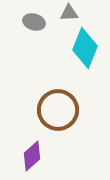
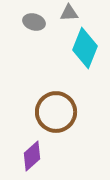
brown circle: moved 2 px left, 2 px down
